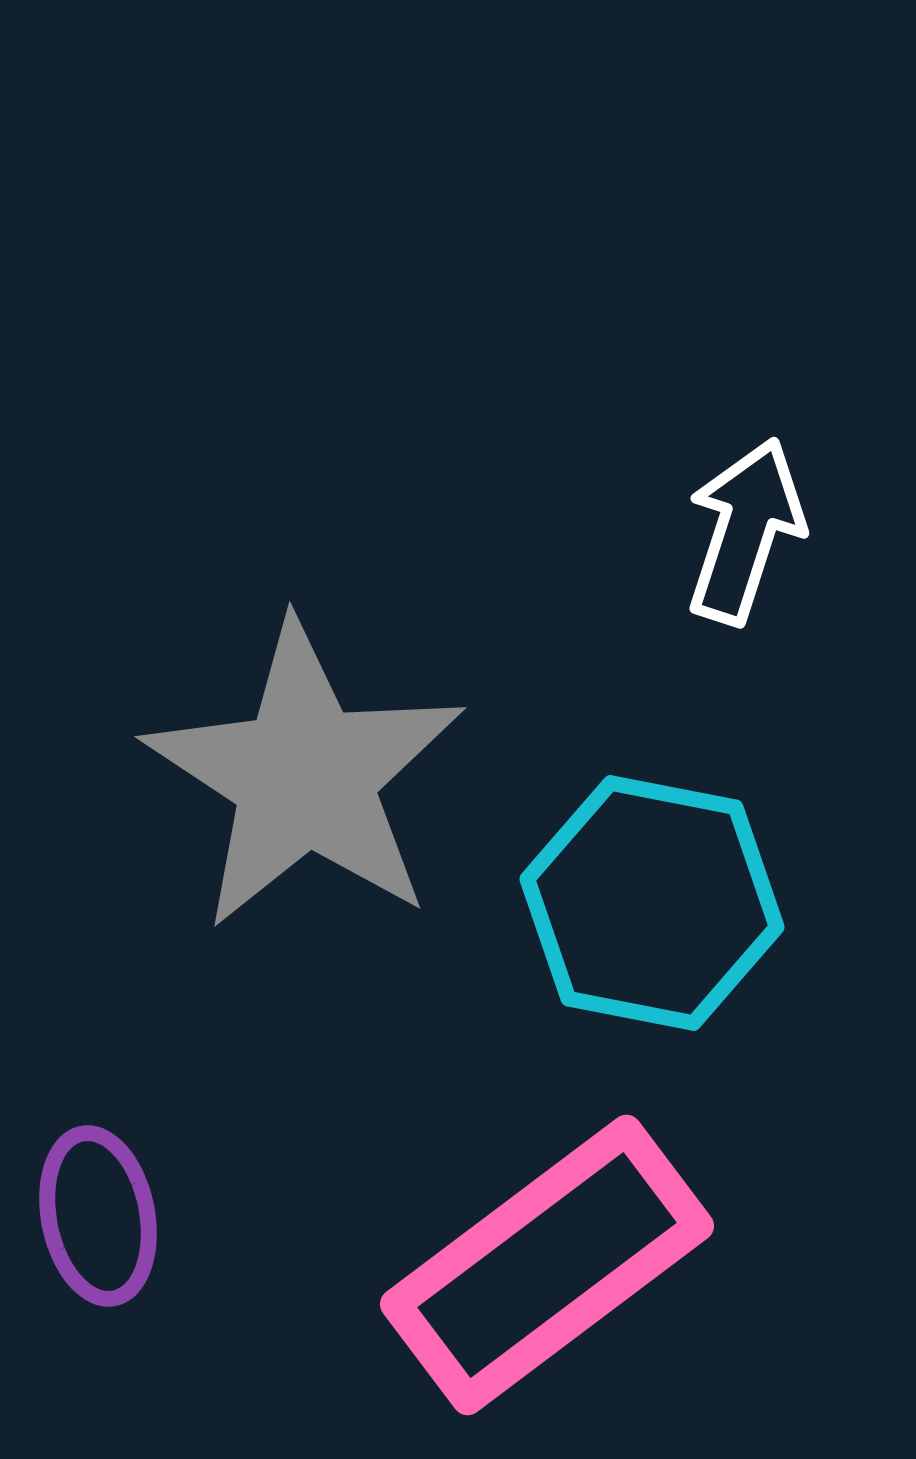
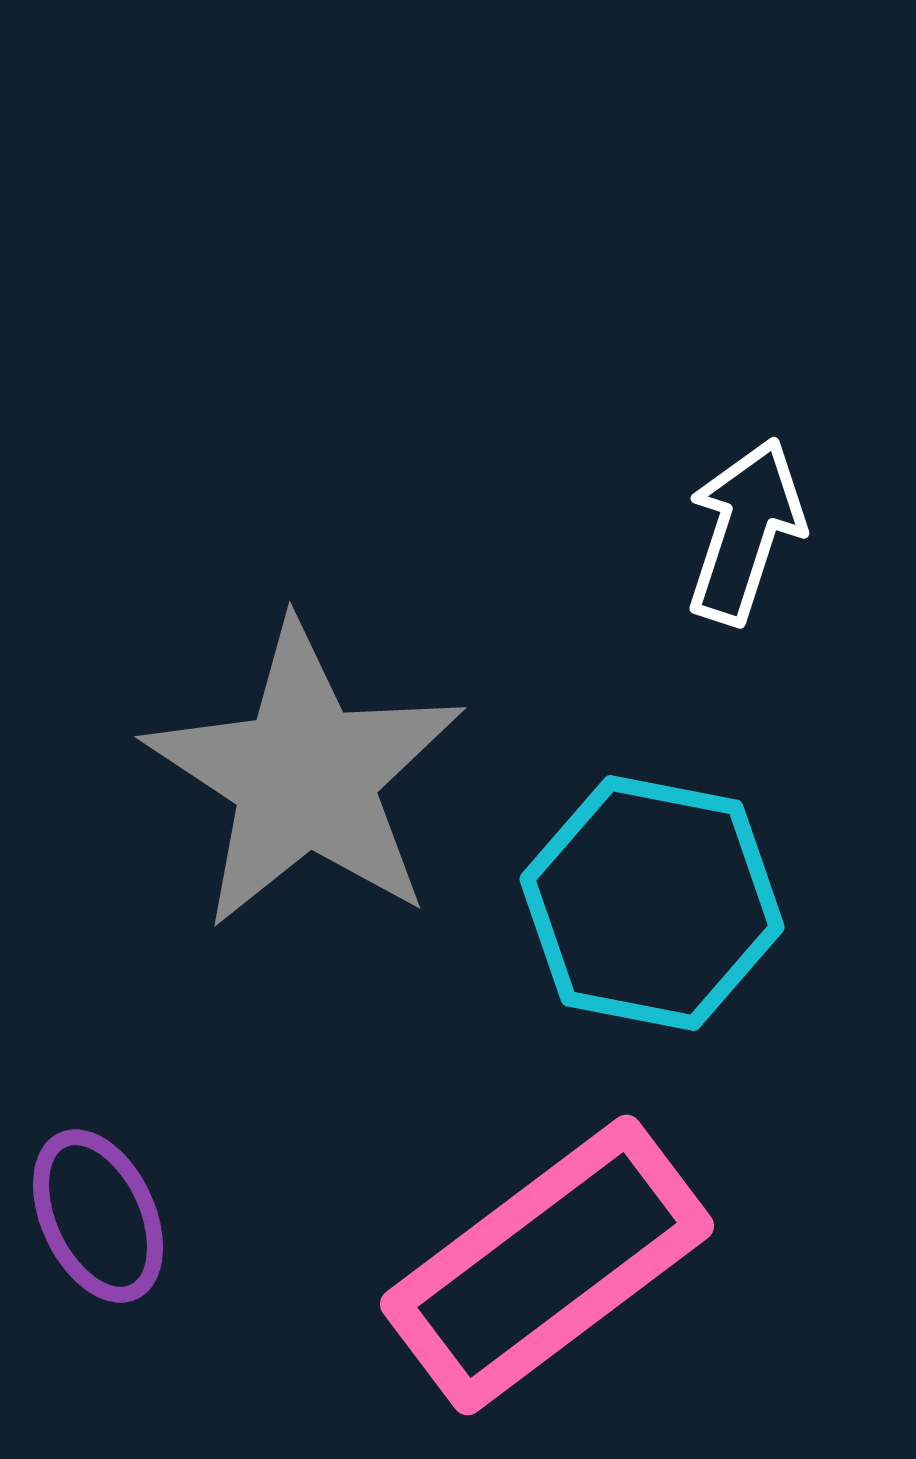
purple ellipse: rotated 14 degrees counterclockwise
